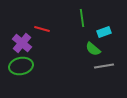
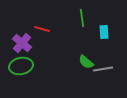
cyan rectangle: rotated 72 degrees counterclockwise
green semicircle: moved 7 px left, 13 px down
gray line: moved 1 px left, 3 px down
